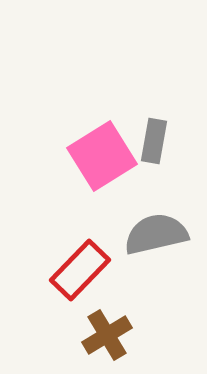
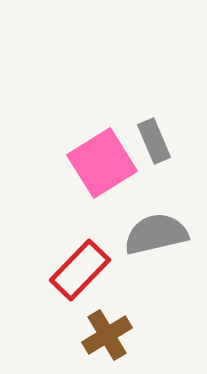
gray rectangle: rotated 33 degrees counterclockwise
pink square: moved 7 px down
